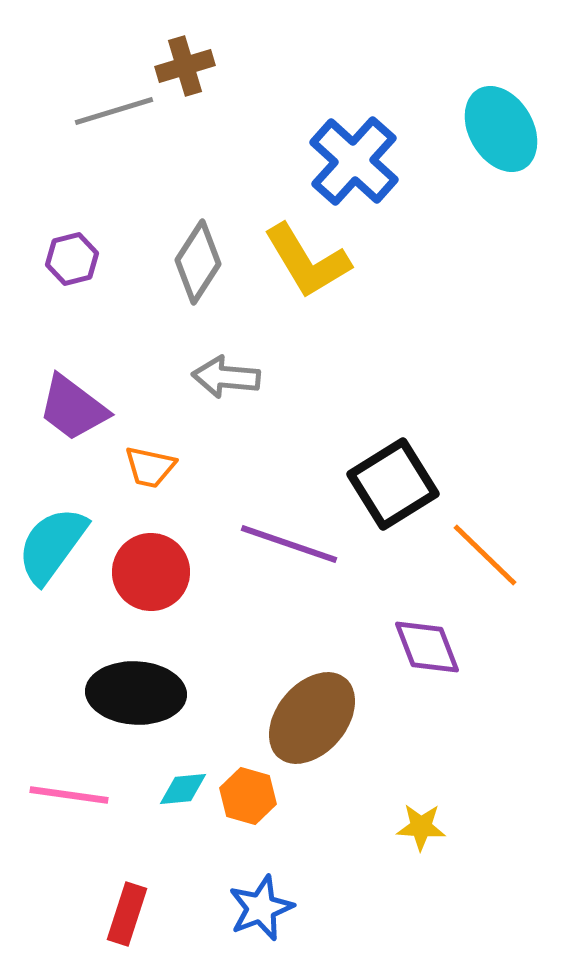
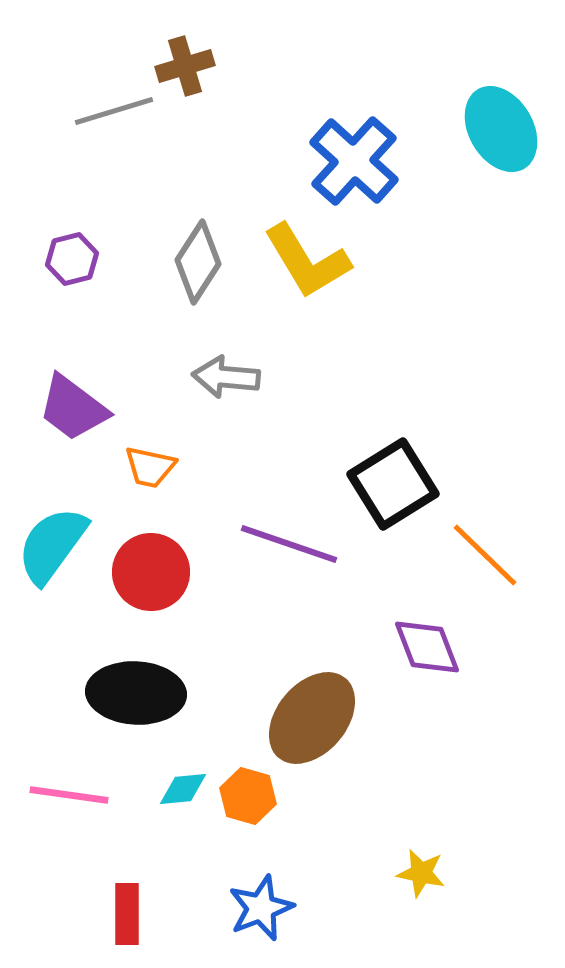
yellow star: moved 46 px down; rotated 9 degrees clockwise
red rectangle: rotated 18 degrees counterclockwise
